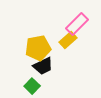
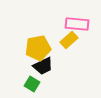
pink rectangle: rotated 50 degrees clockwise
yellow rectangle: moved 1 px right
green square: moved 2 px up; rotated 14 degrees counterclockwise
